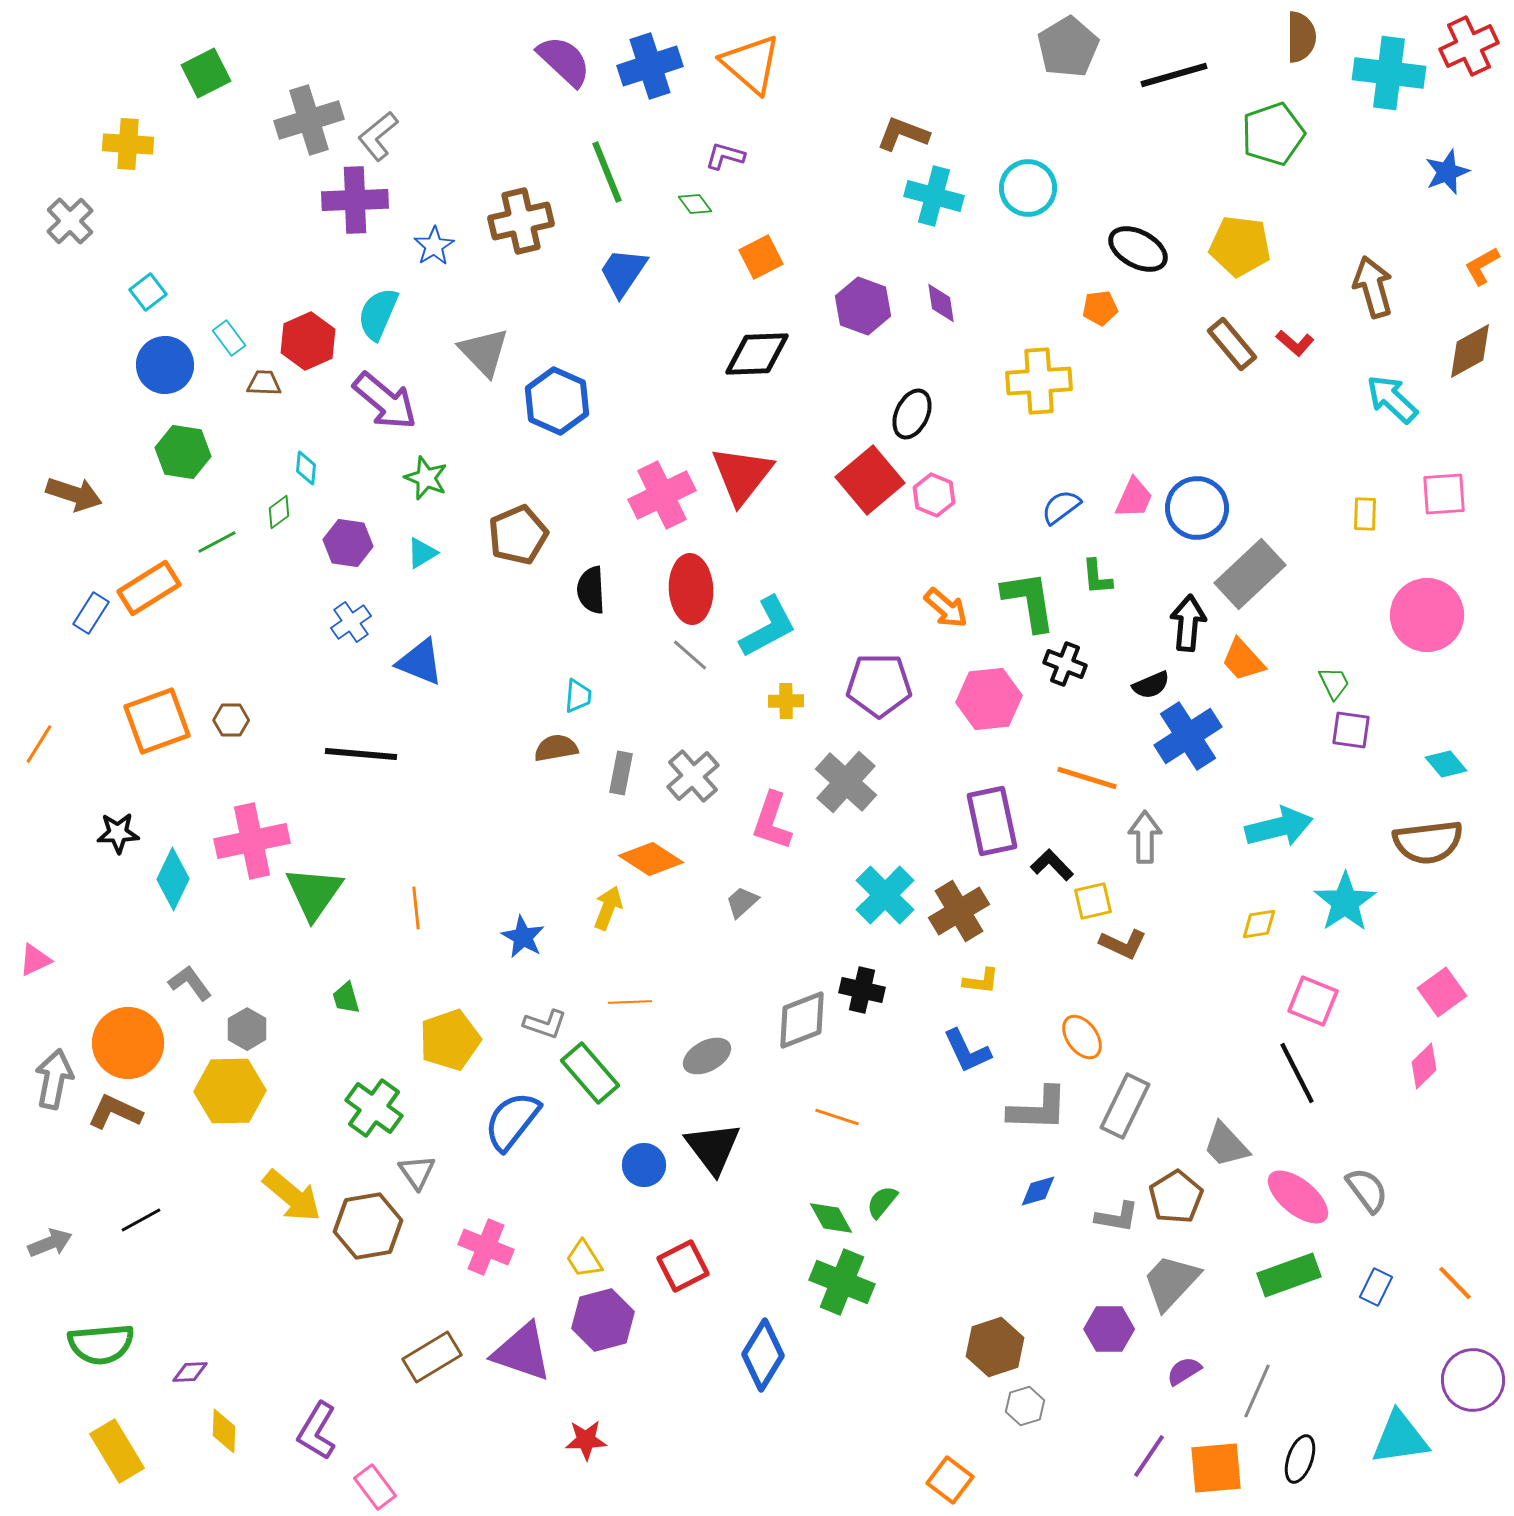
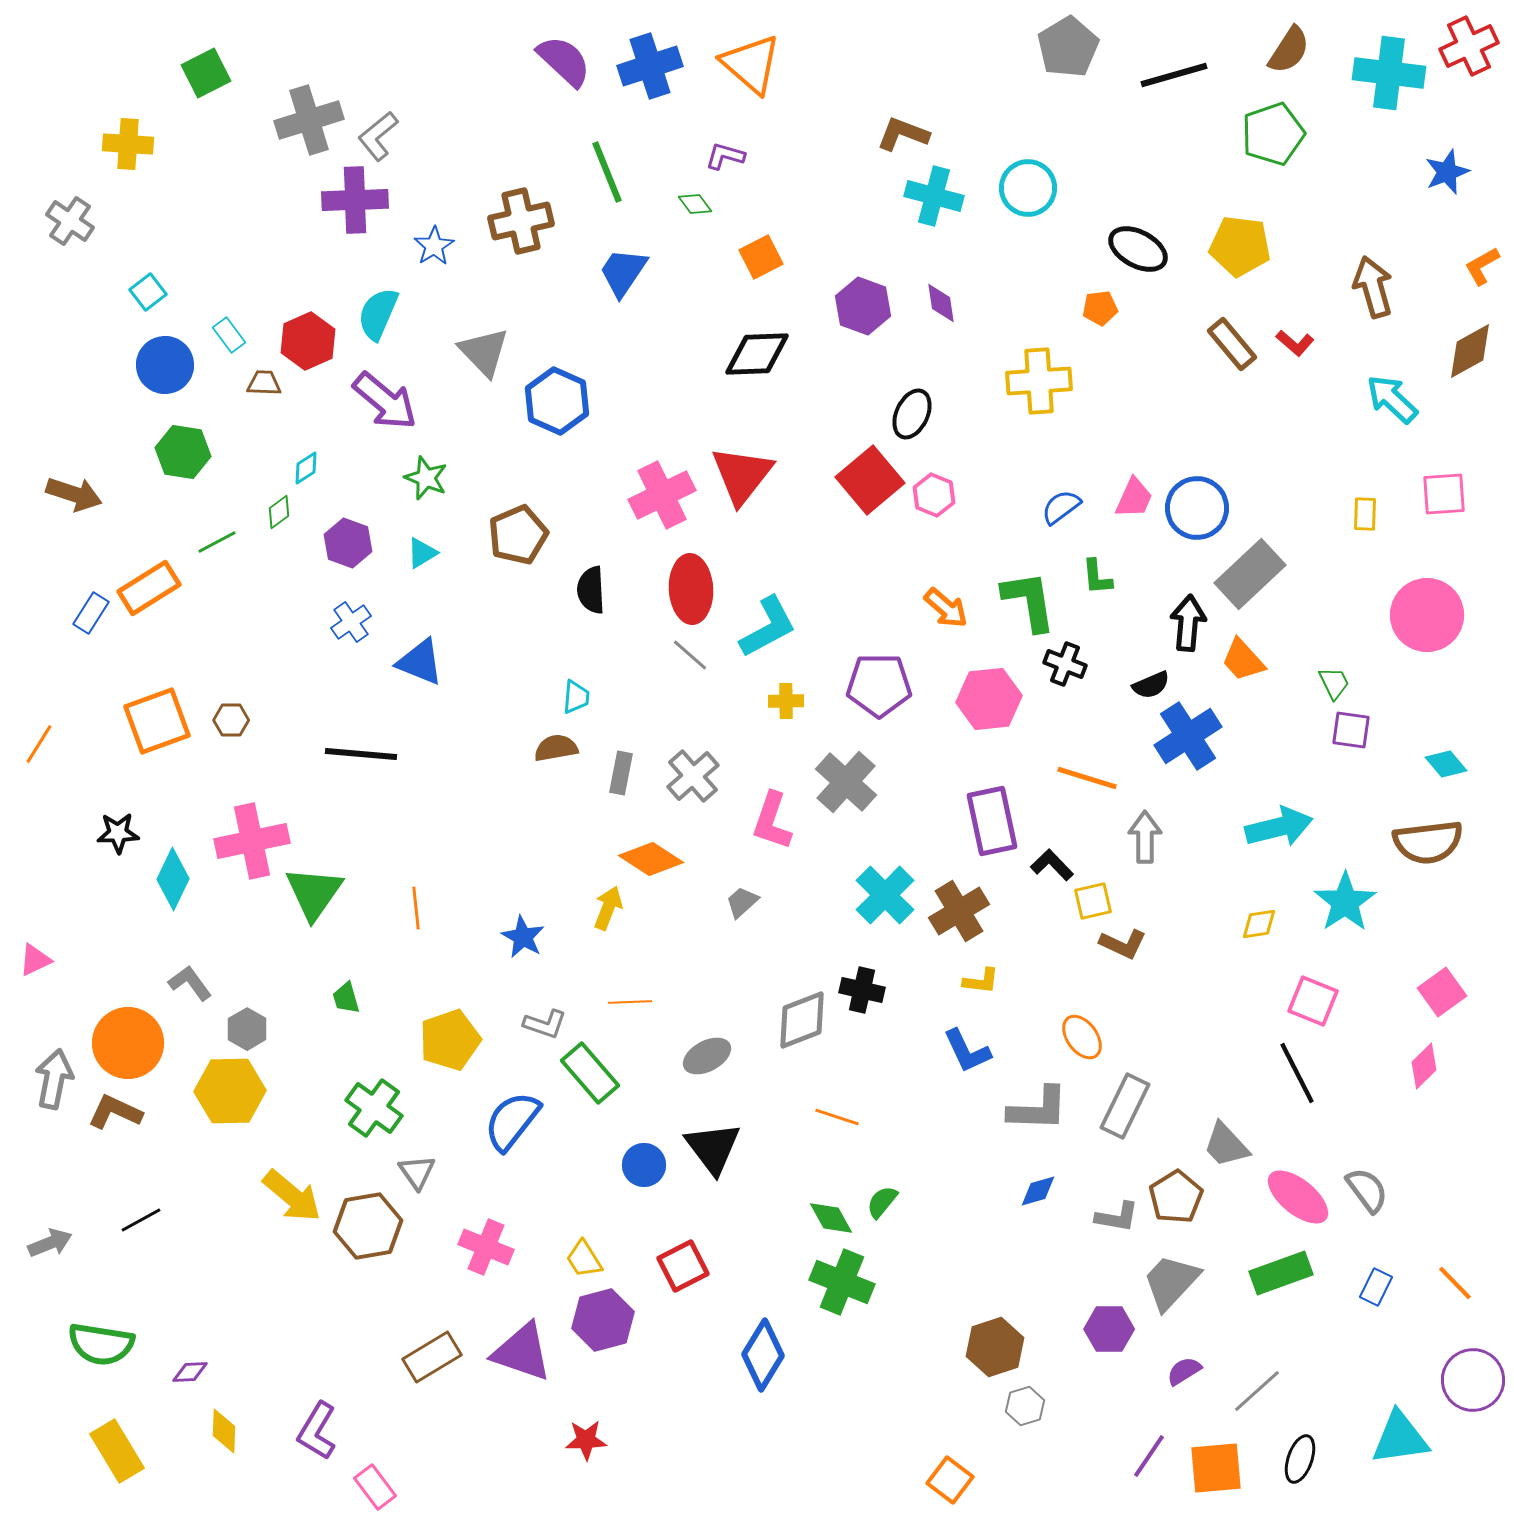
brown semicircle at (1301, 37): moved 12 px left, 13 px down; rotated 33 degrees clockwise
gray cross at (70, 221): rotated 12 degrees counterclockwise
cyan rectangle at (229, 338): moved 3 px up
cyan diamond at (306, 468): rotated 52 degrees clockwise
purple hexagon at (348, 543): rotated 12 degrees clockwise
cyan trapezoid at (578, 696): moved 2 px left, 1 px down
green rectangle at (1289, 1275): moved 8 px left, 2 px up
green semicircle at (101, 1344): rotated 14 degrees clockwise
gray line at (1257, 1391): rotated 24 degrees clockwise
